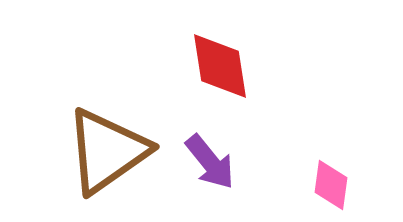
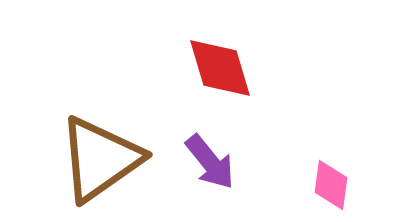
red diamond: moved 2 px down; rotated 8 degrees counterclockwise
brown triangle: moved 7 px left, 8 px down
